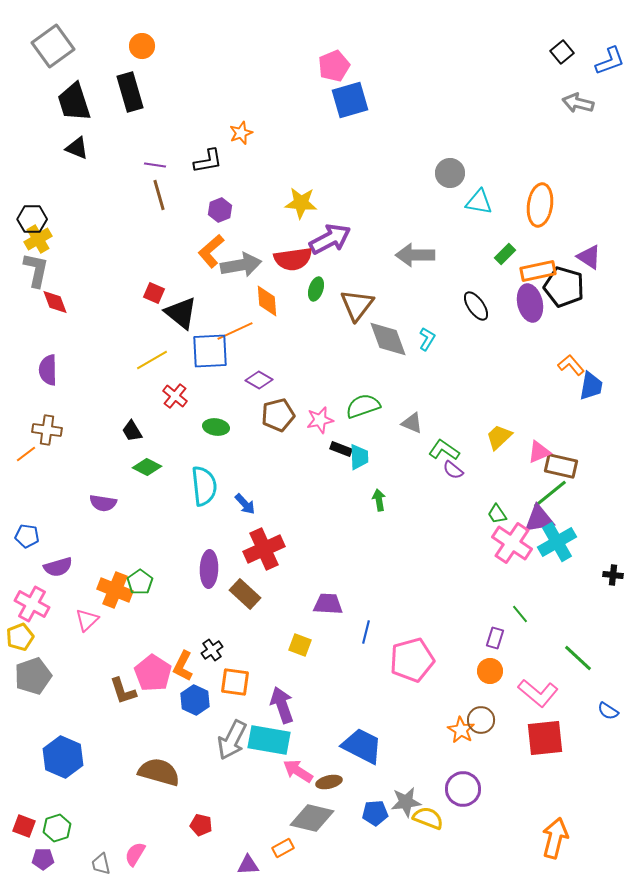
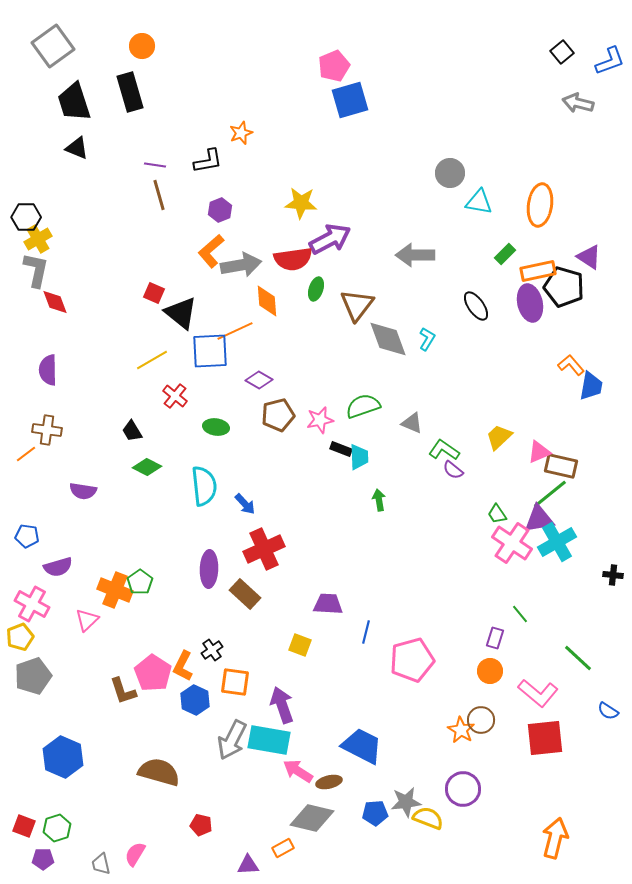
black hexagon at (32, 219): moved 6 px left, 2 px up
purple semicircle at (103, 503): moved 20 px left, 12 px up
